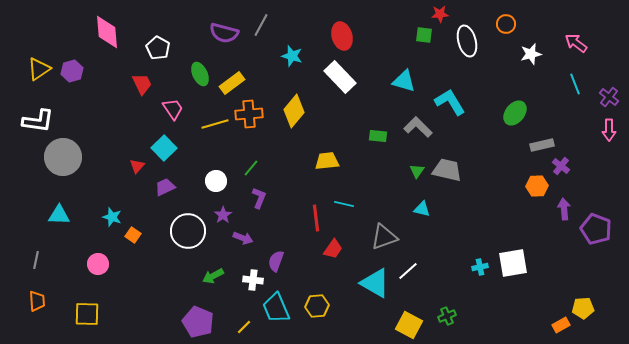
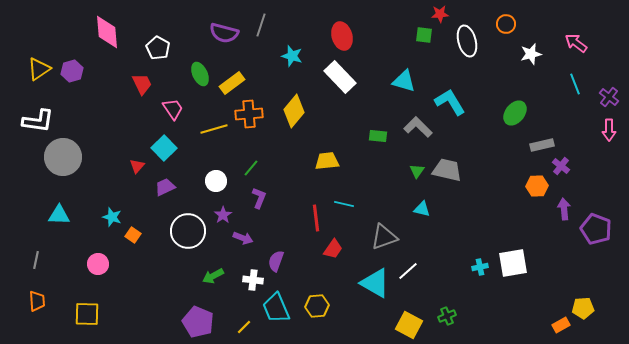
gray line at (261, 25): rotated 10 degrees counterclockwise
yellow line at (215, 124): moved 1 px left, 5 px down
